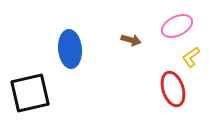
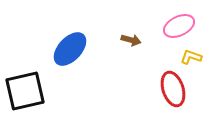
pink ellipse: moved 2 px right
blue ellipse: rotated 48 degrees clockwise
yellow L-shape: rotated 55 degrees clockwise
black square: moved 5 px left, 2 px up
